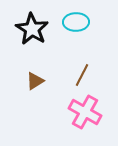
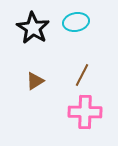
cyan ellipse: rotated 10 degrees counterclockwise
black star: moved 1 px right, 1 px up
pink cross: rotated 28 degrees counterclockwise
